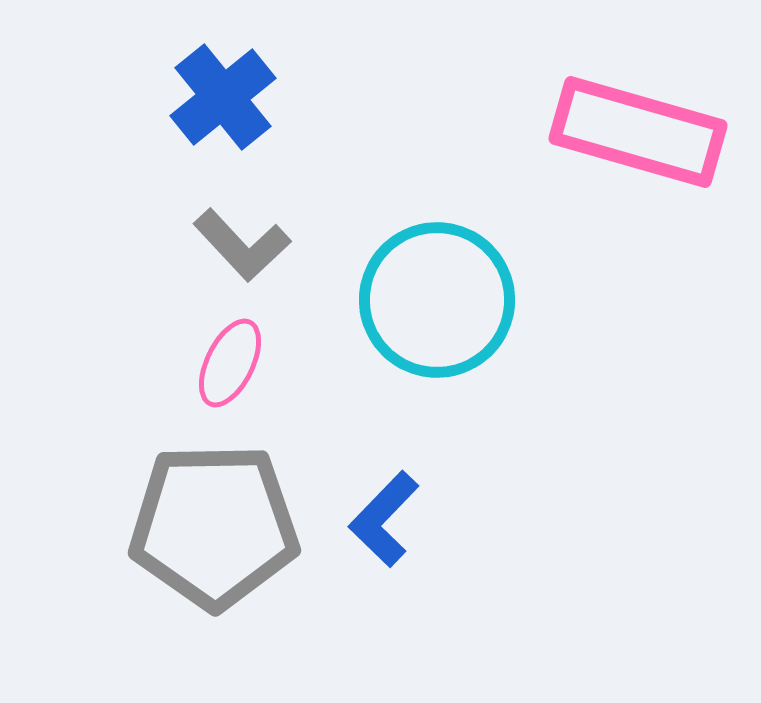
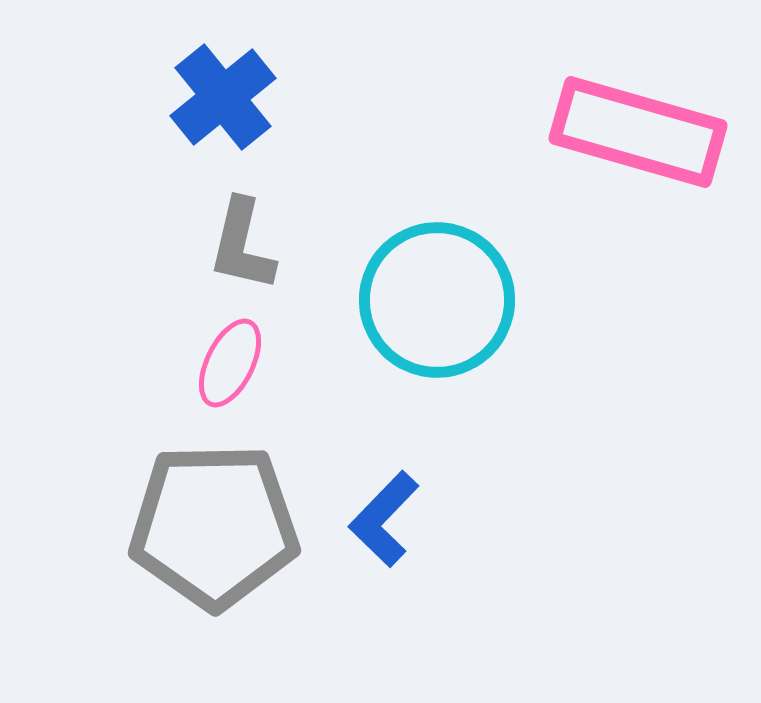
gray L-shape: rotated 56 degrees clockwise
